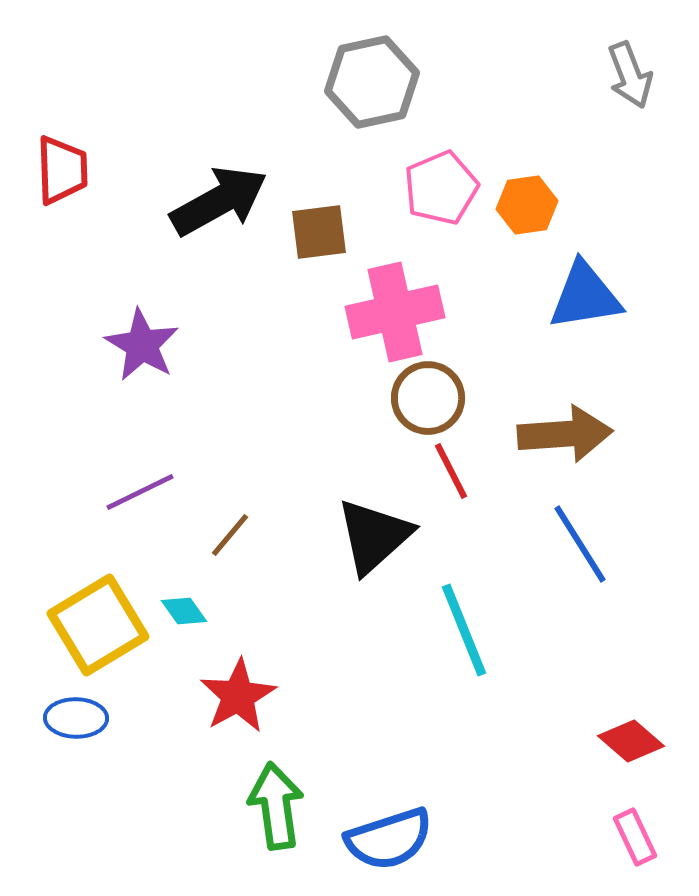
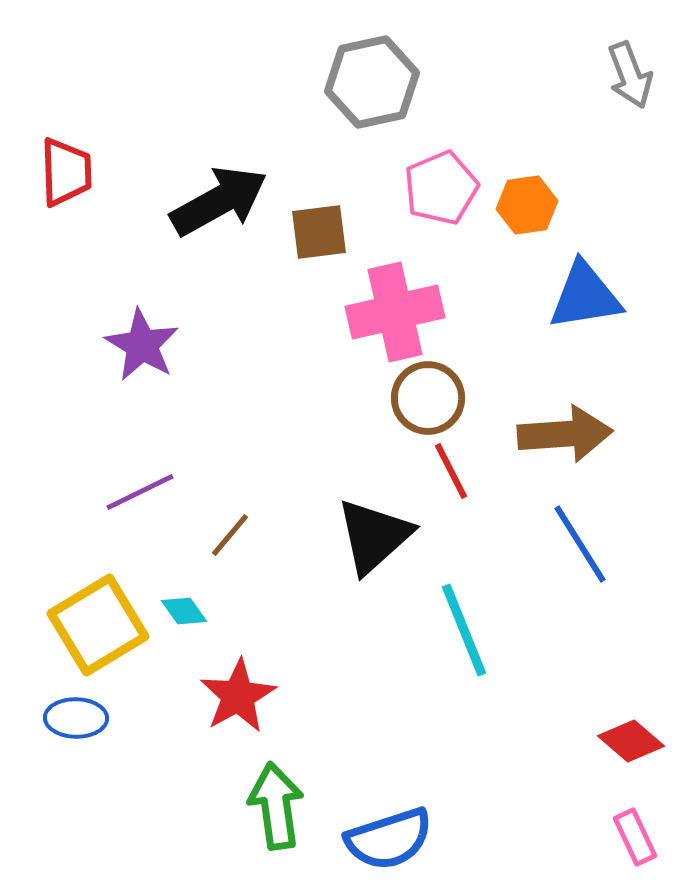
red trapezoid: moved 4 px right, 2 px down
